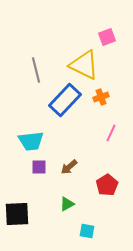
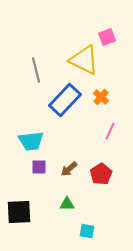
yellow triangle: moved 5 px up
orange cross: rotated 28 degrees counterclockwise
pink line: moved 1 px left, 2 px up
brown arrow: moved 2 px down
red pentagon: moved 6 px left, 11 px up
green triangle: rotated 28 degrees clockwise
black square: moved 2 px right, 2 px up
